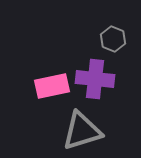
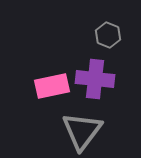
gray hexagon: moved 5 px left, 4 px up
gray triangle: rotated 36 degrees counterclockwise
